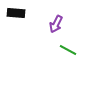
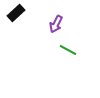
black rectangle: rotated 48 degrees counterclockwise
